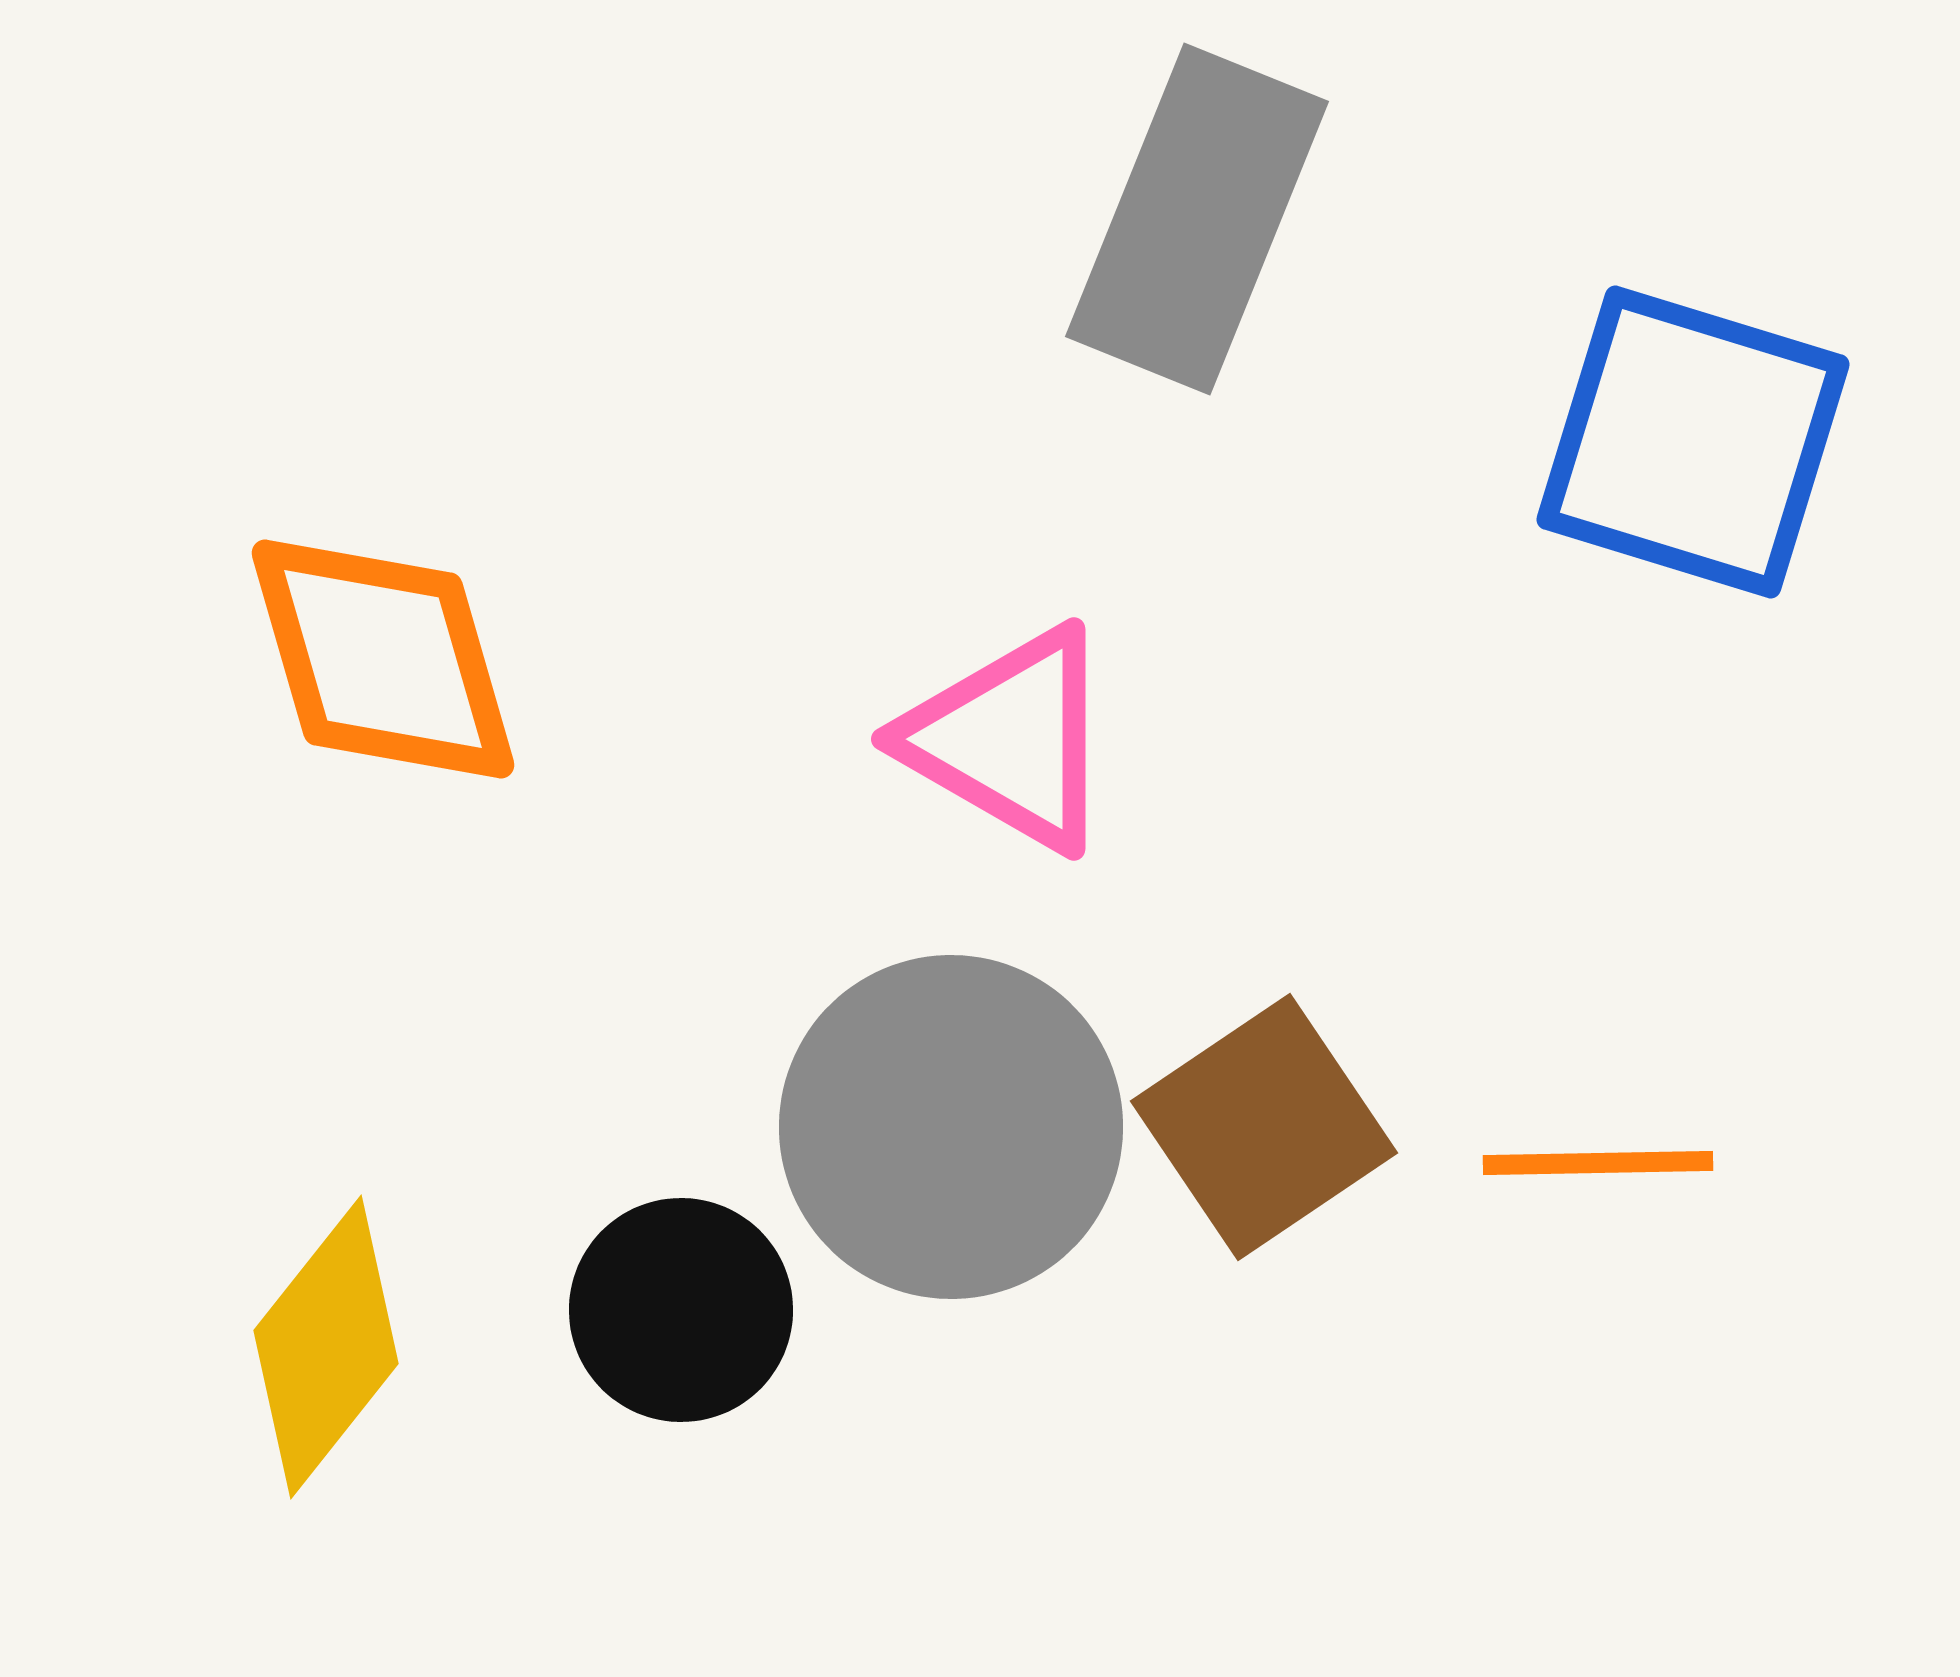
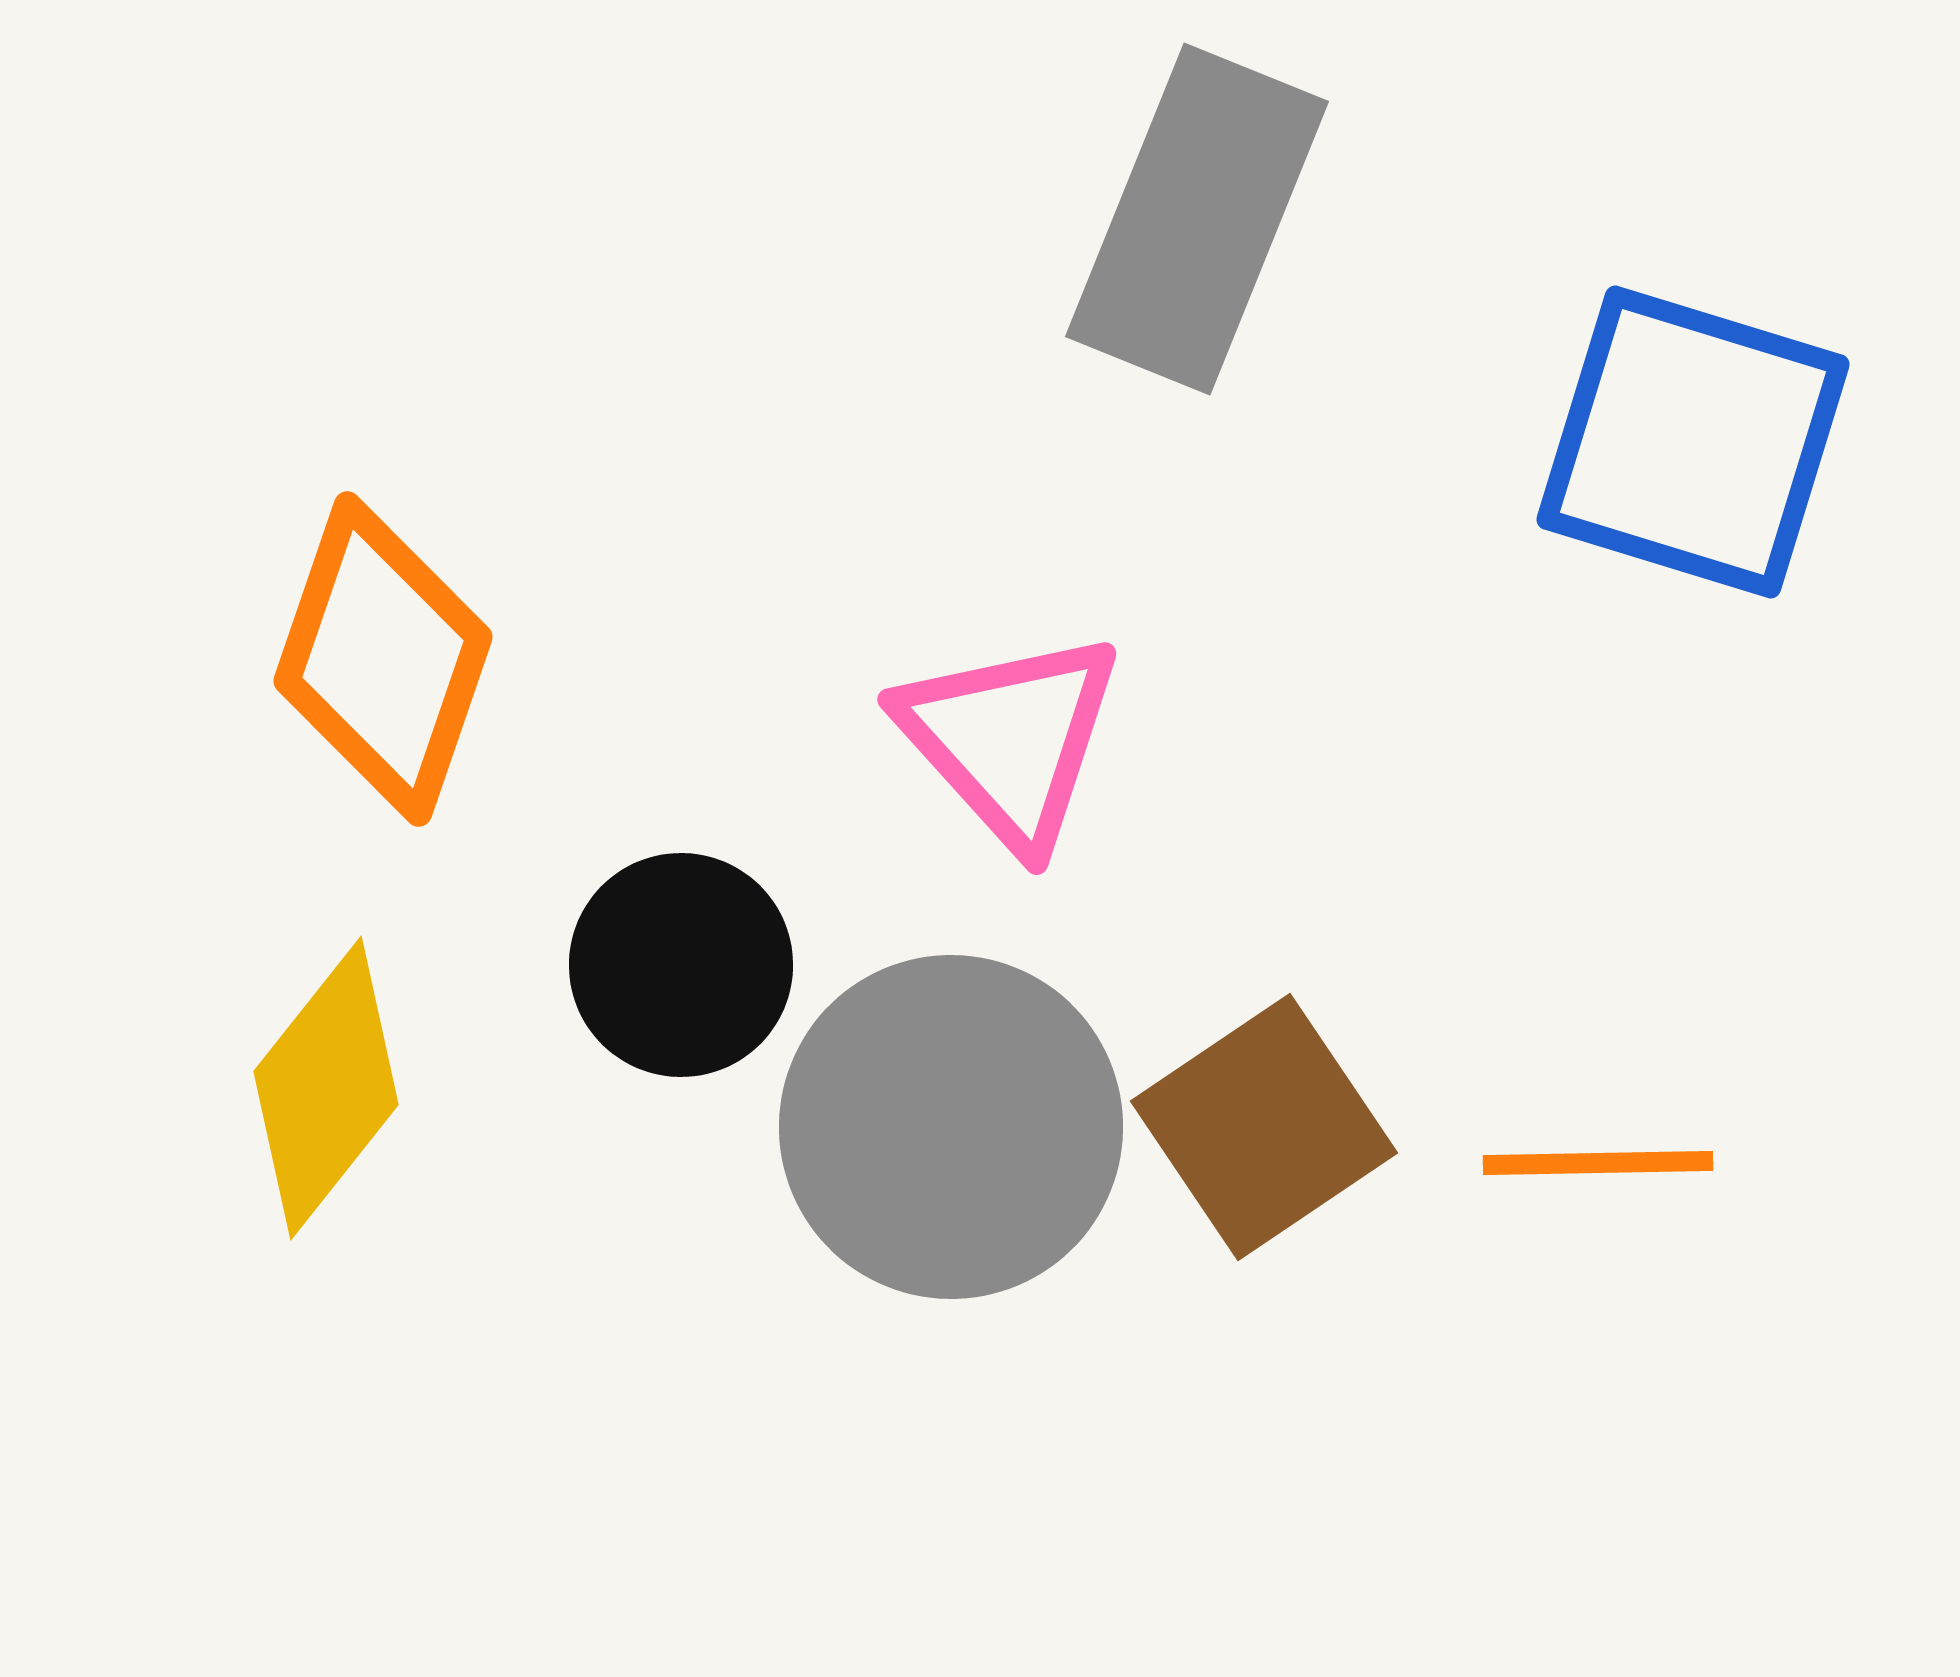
orange diamond: rotated 35 degrees clockwise
pink triangle: rotated 18 degrees clockwise
black circle: moved 345 px up
yellow diamond: moved 259 px up
